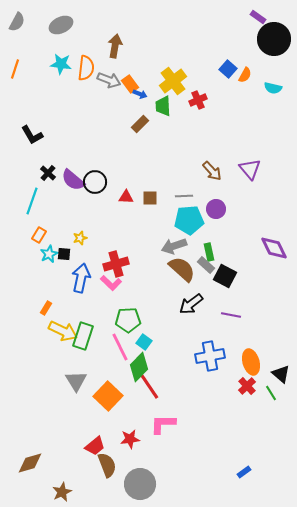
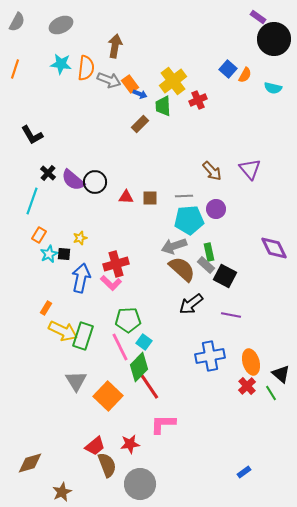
red star at (130, 439): moved 5 px down
